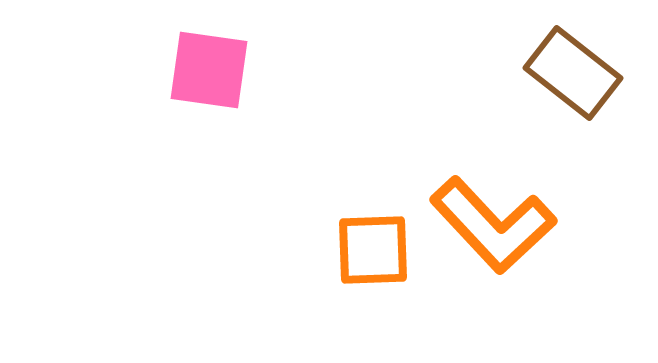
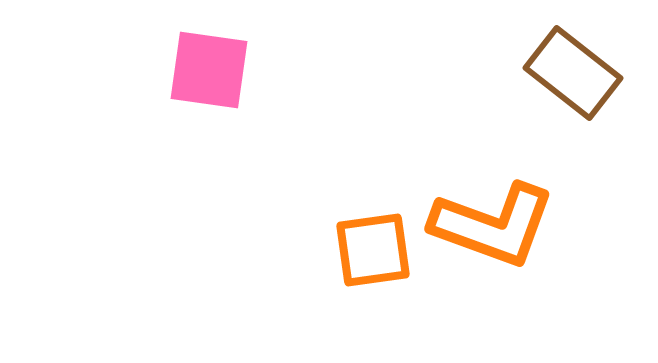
orange L-shape: rotated 27 degrees counterclockwise
orange square: rotated 6 degrees counterclockwise
